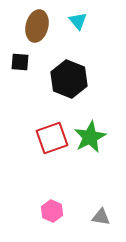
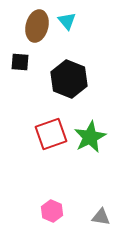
cyan triangle: moved 11 px left
red square: moved 1 px left, 4 px up
